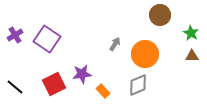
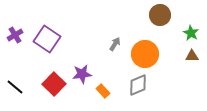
red square: rotated 20 degrees counterclockwise
